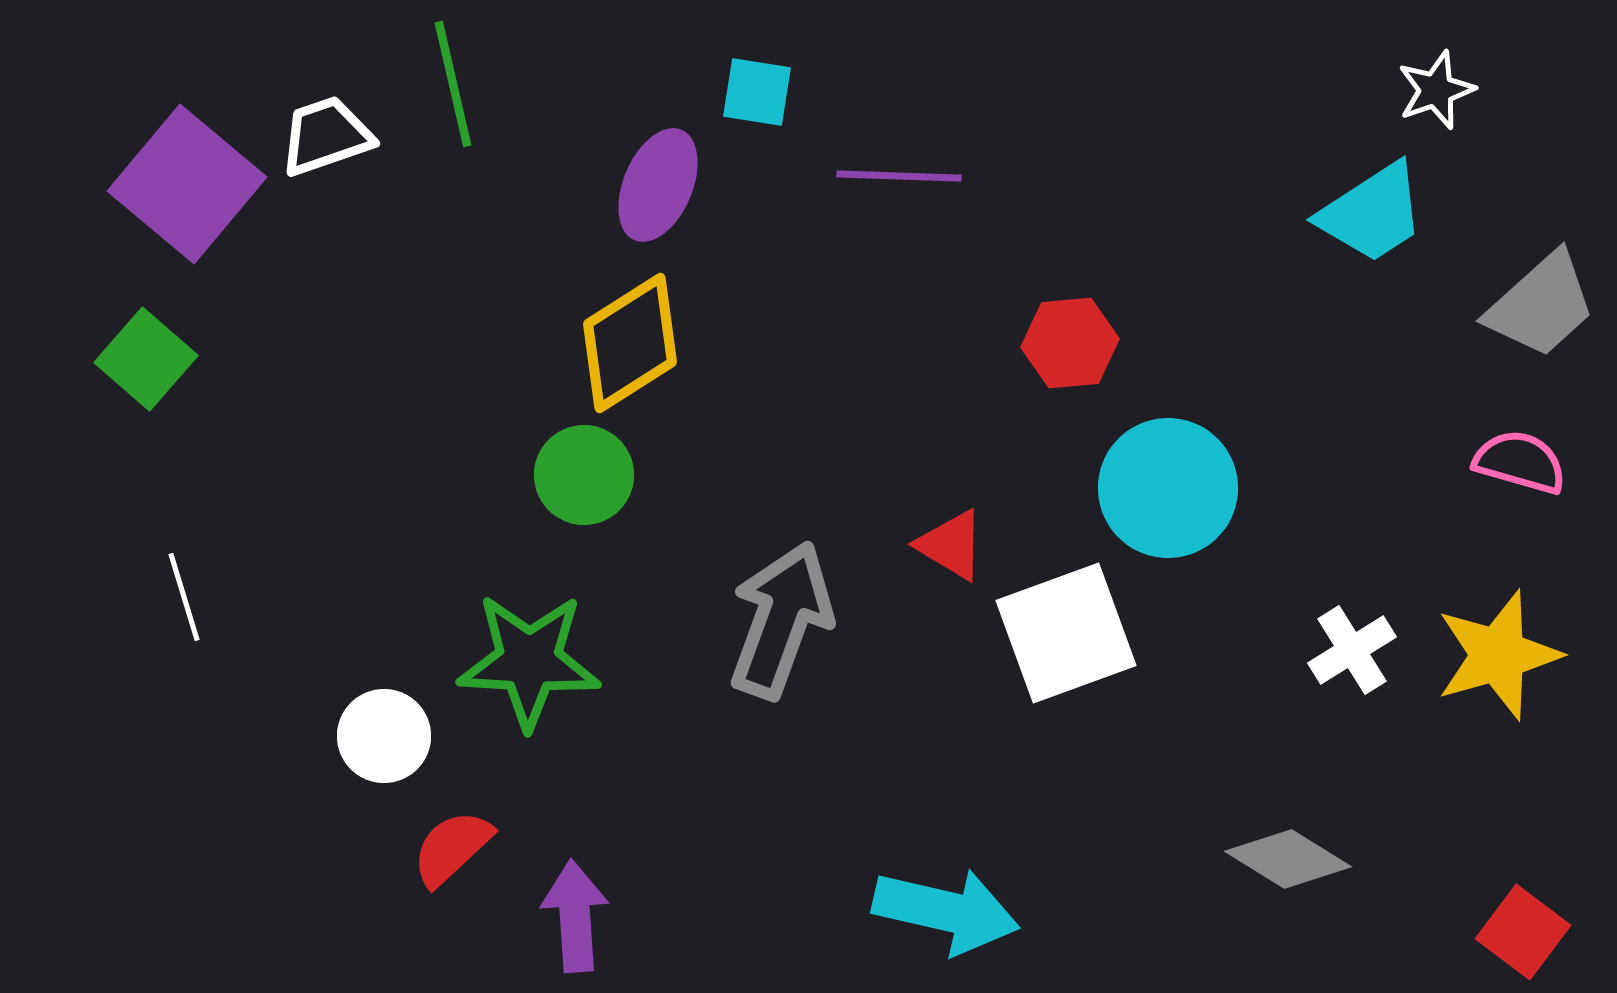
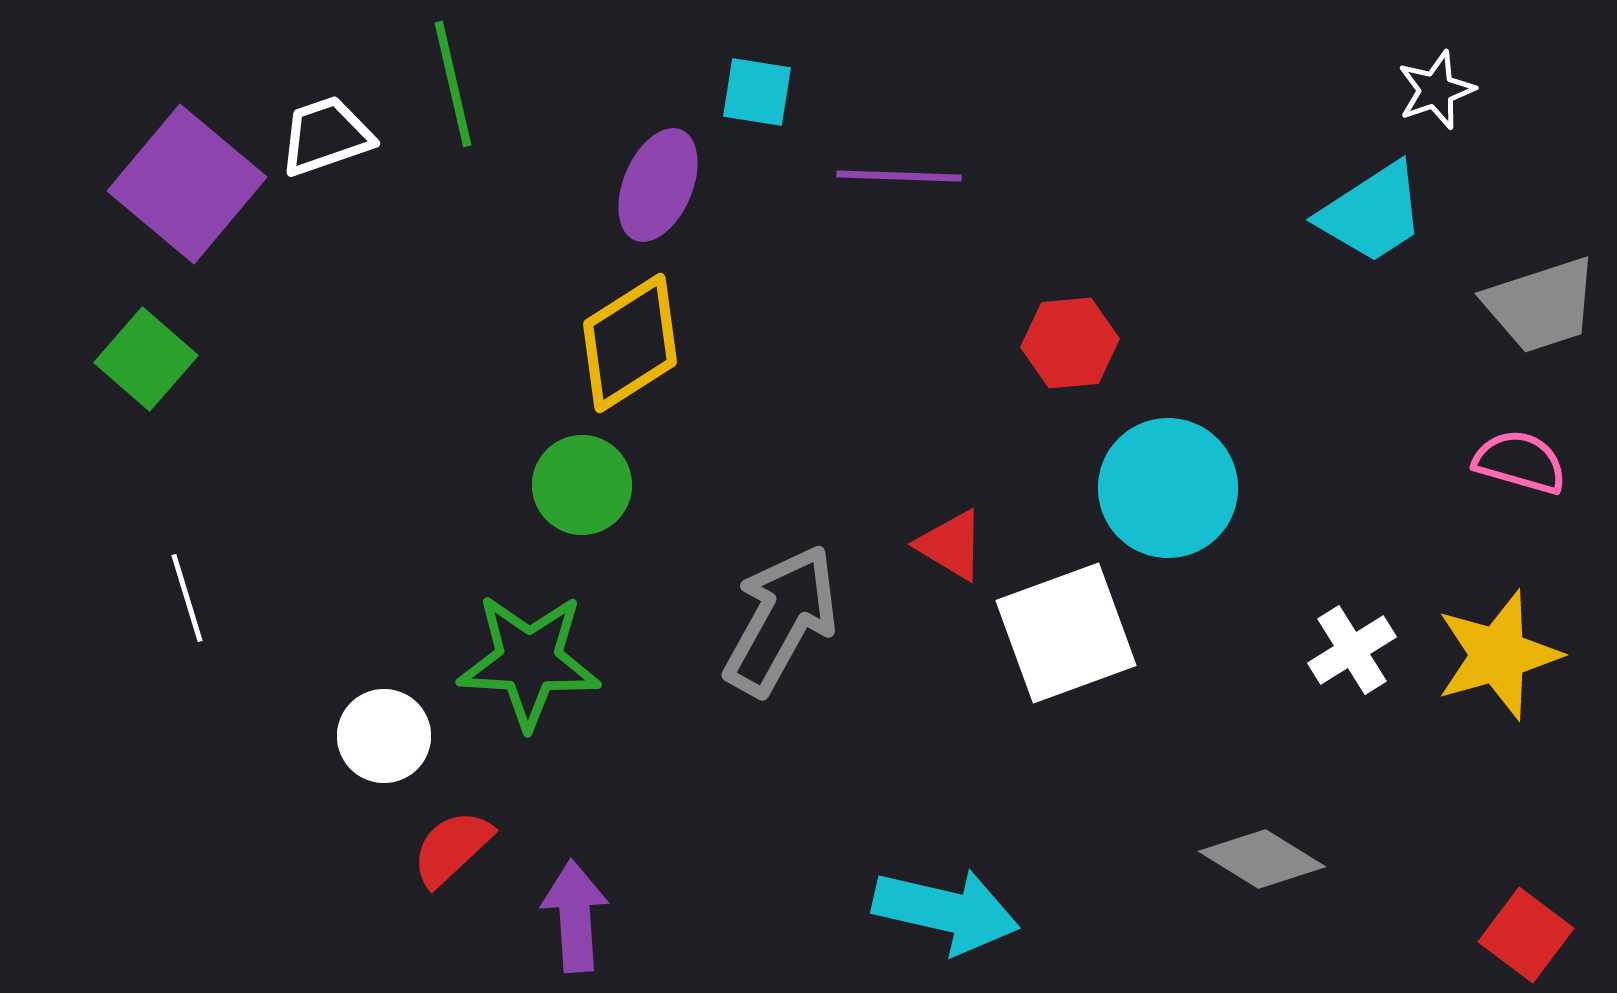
gray trapezoid: rotated 24 degrees clockwise
green circle: moved 2 px left, 10 px down
white line: moved 3 px right, 1 px down
gray arrow: rotated 9 degrees clockwise
gray diamond: moved 26 px left
red square: moved 3 px right, 3 px down
